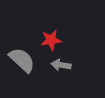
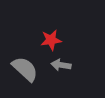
gray semicircle: moved 3 px right, 9 px down
